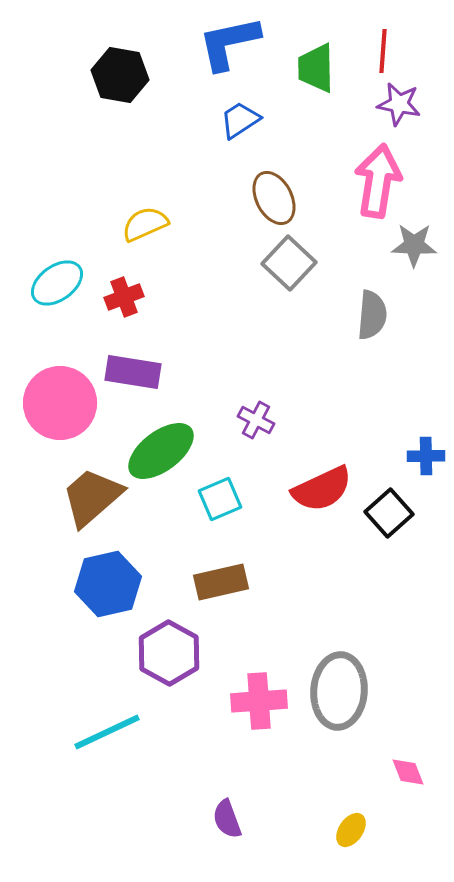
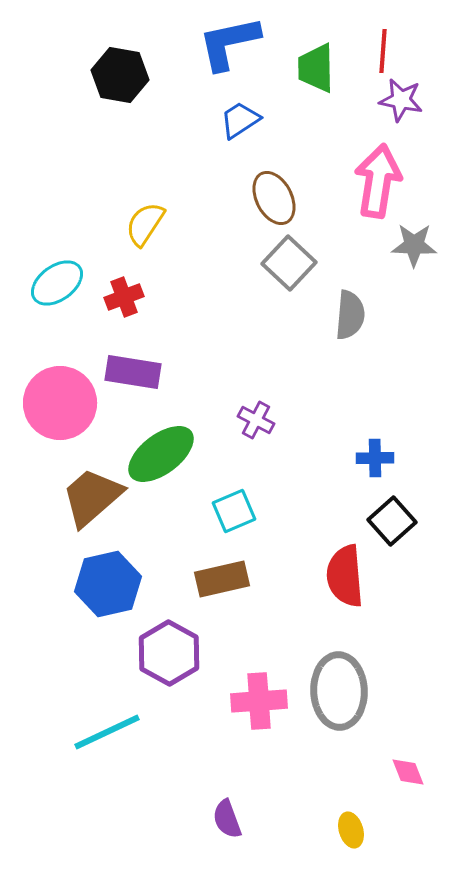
purple star: moved 2 px right, 4 px up
yellow semicircle: rotated 33 degrees counterclockwise
gray semicircle: moved 22 px left
green ellipse: moved 3 px down
blue cross: moved 51 px left, 2 px down
red semicircle: moved 23 px right, 87 px down; rotated 110 degrees clockwise
cyan square: moved 14 px right, 12 px down
black square: moved 3 px right, 8 px down
brown rectangle: moved 1 px right, 3 px up
gray ellipse: rotated 6 degrees counterclockwise
yellow ellipse: rotated 52 degrees counterclockwise
